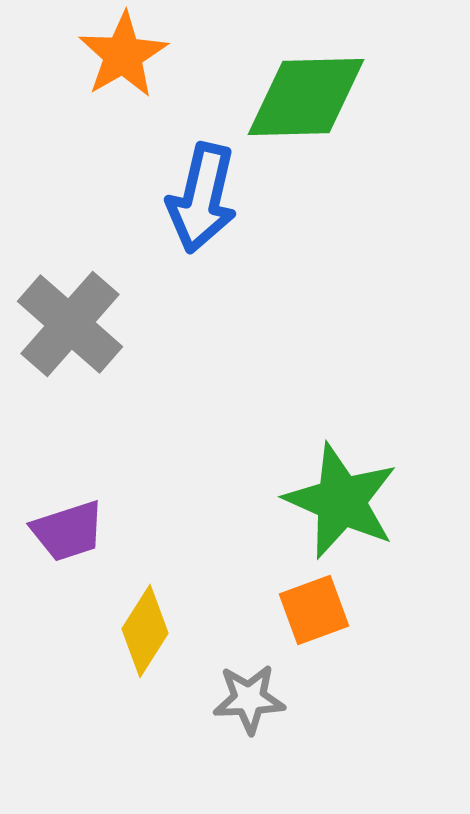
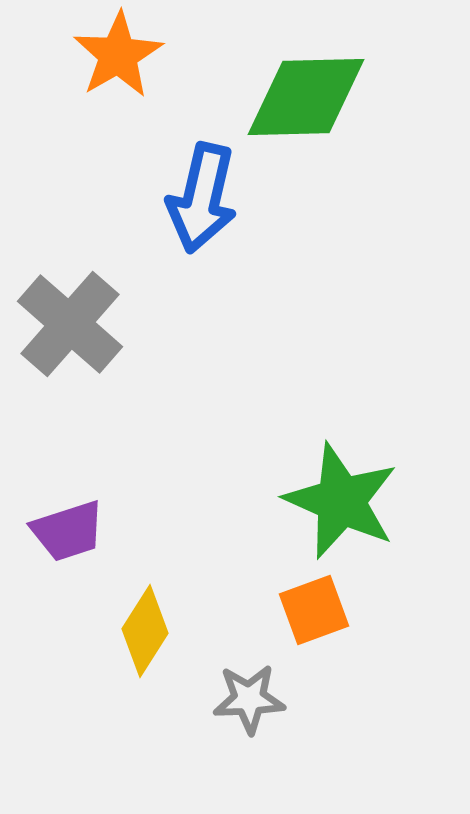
orange star: moved 5 px left
